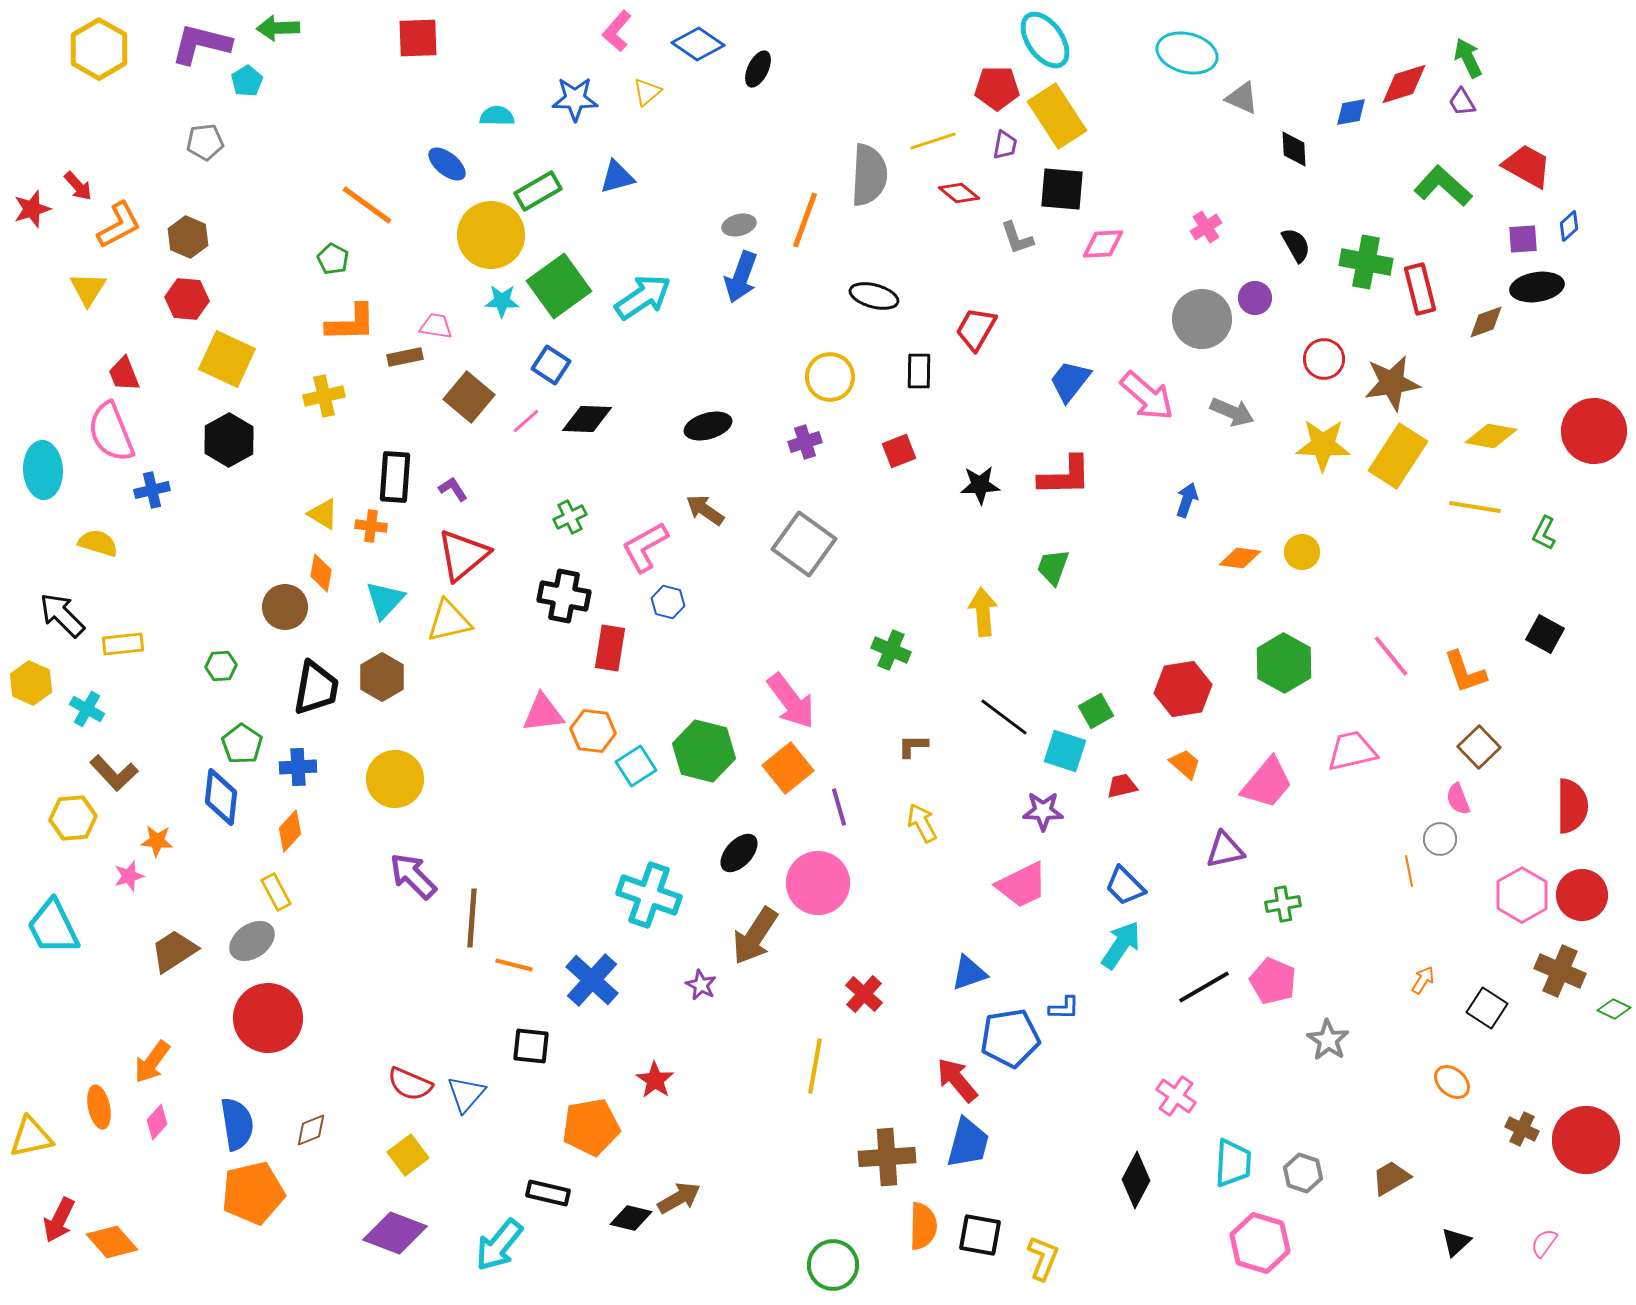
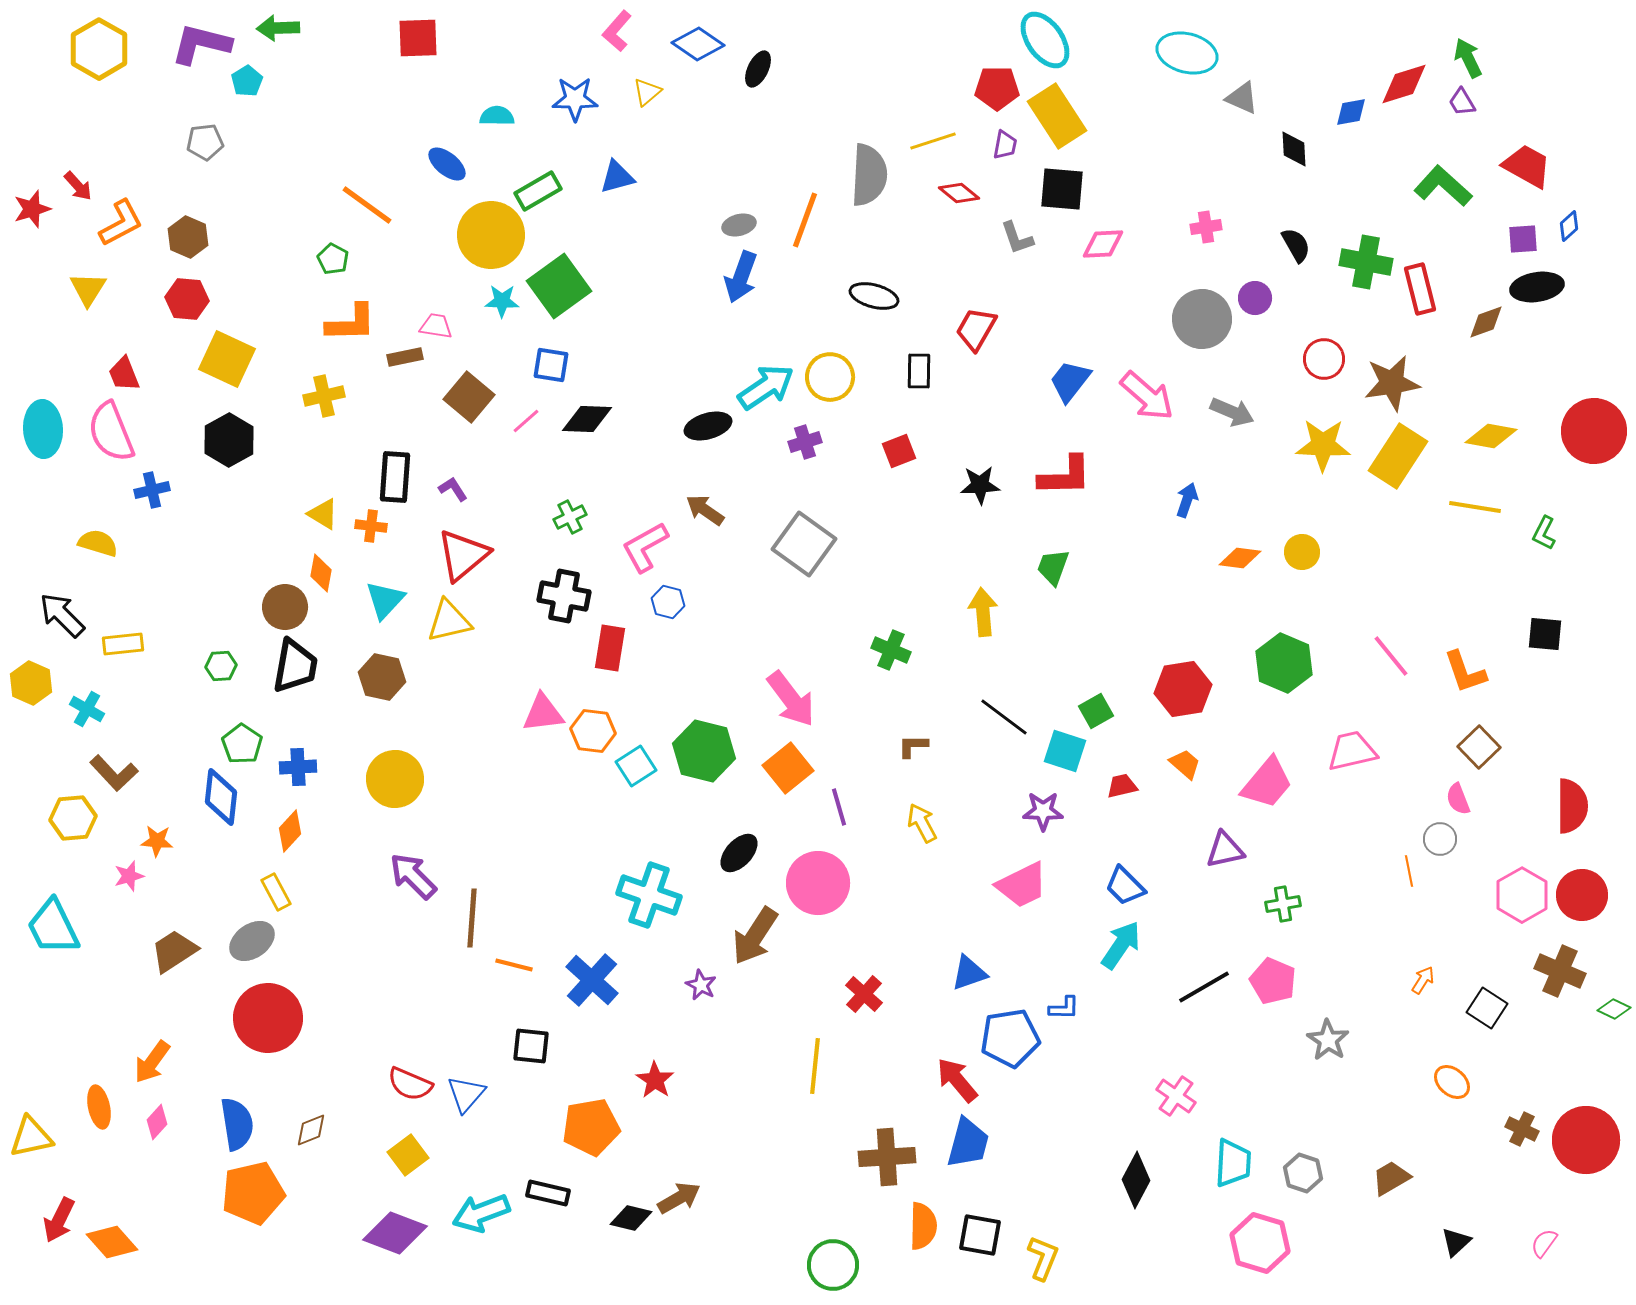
orange L-shape at (119, 225): moved 2 px right, 2 px up
pink cross at (1206, 227): rotated 24 degrees clockwise
cyan arrow at (643, 297): moved 123 px right, 90 px down
blue square at (551, 365): rotated 24 degrees counterclockwise
cyan ellipse at (43, 470): moved 41 px up
black square at (1545, 634): rotated 24 degrees counterclockwise
green hexagon at (1284, 663): rotated 6 degrees counterclockwise
brown hexagon at (382, 677): rotated 18 degrees counterclockwise
black trapezoid at (316, 688): moved 21 px left, 22 px up
pink arrow at (791, 701): moved 2 px up
yellow line at (815, 1066): rotated 4 degrees counterclockwise
cyan arrow at (499, 1245): moved 18 px left, 32 px up; rotated 30 degrees clockwise
